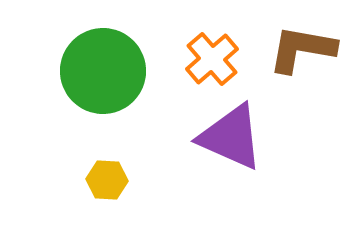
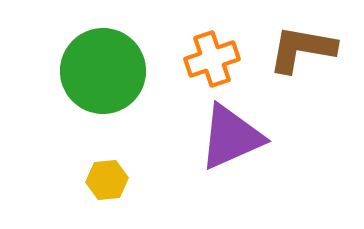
orange cross: rotated 22 degrees clockwise
purple triangle: rotated 48 degrees counterclockwise
yellow hexagon: rotated 9 degrees counterclockwise
